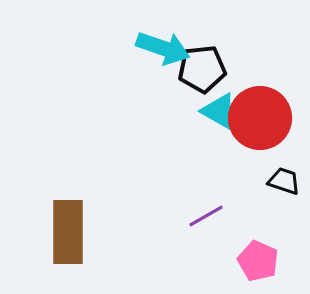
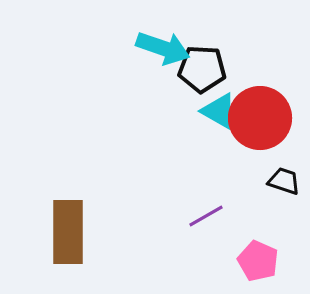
black pentagon: rotated 9 degrees clockwise
